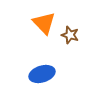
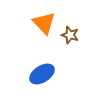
blue ellipse: rotated 15 degrees counterclockwise
